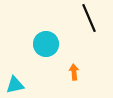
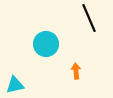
orange arrow: moved 2 px right, 1 px up
